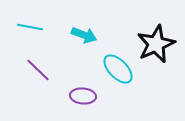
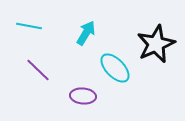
cyan line: moved 1 px left, 1 px up
cyan arrow: moved 2 px right, 2 px up; rotated 80 degrees counterclockwise
cyan ellipse: moved 3 px left, 1 px up
